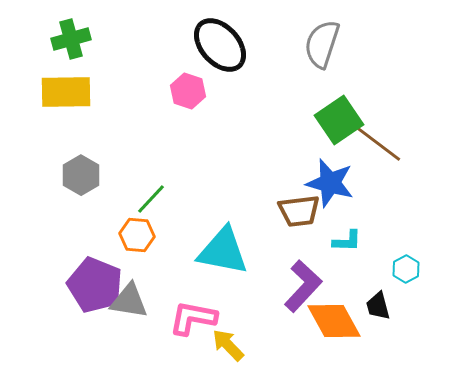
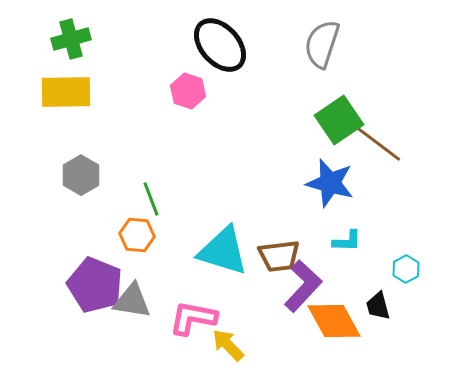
green line: rotated 64 degrees counterclockwise
brown trapezoid: moved 20 px left, 45 px down
cyan triangle: rotated 6 degrees clockwise
gray triangle: moved 3 px right
